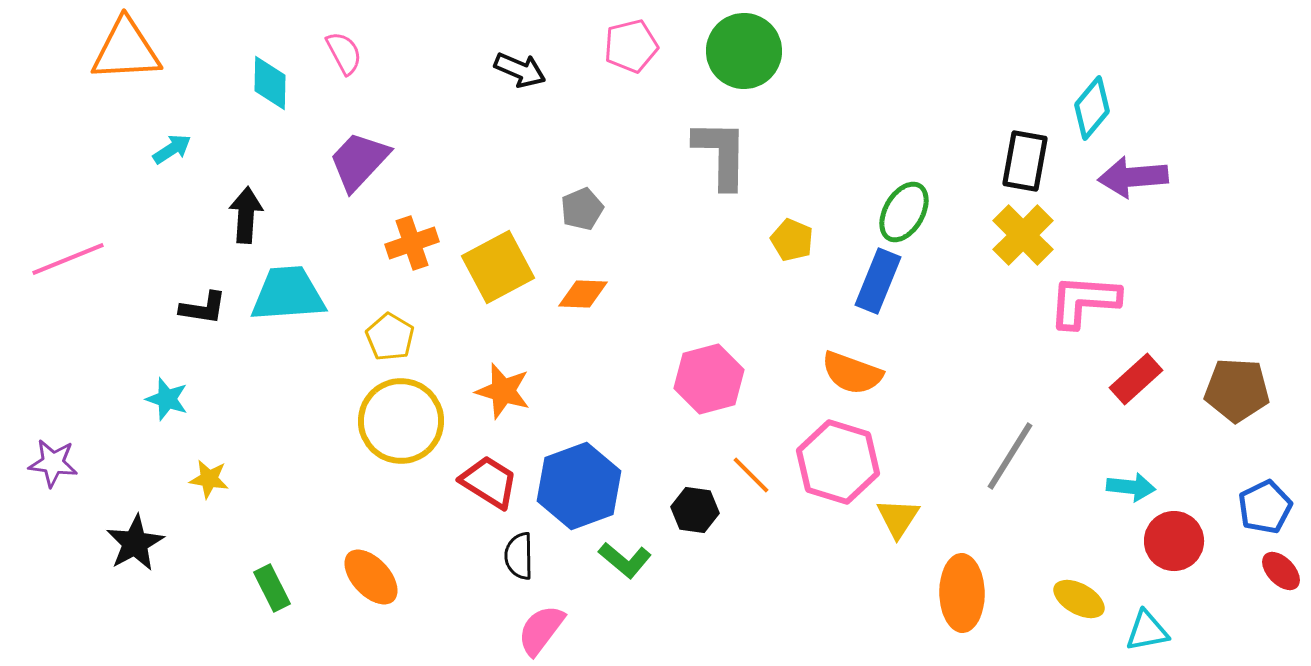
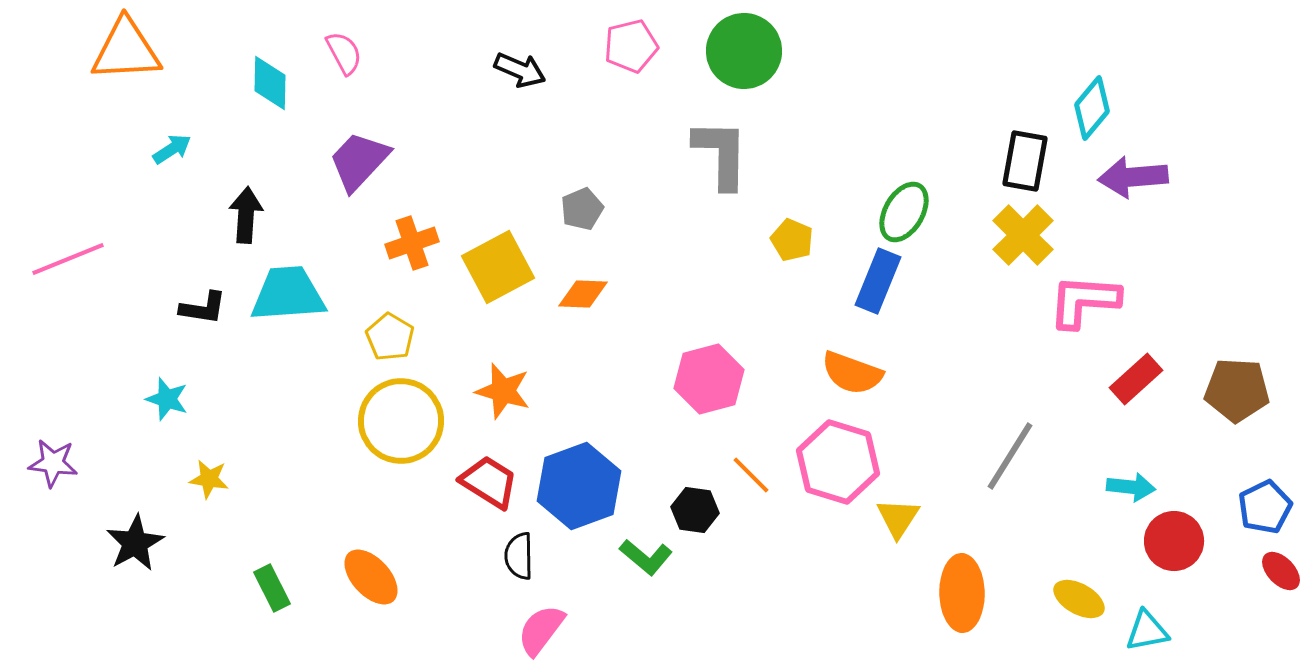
green L-shape at (625, 560): moved 21 px right, 3 px up
